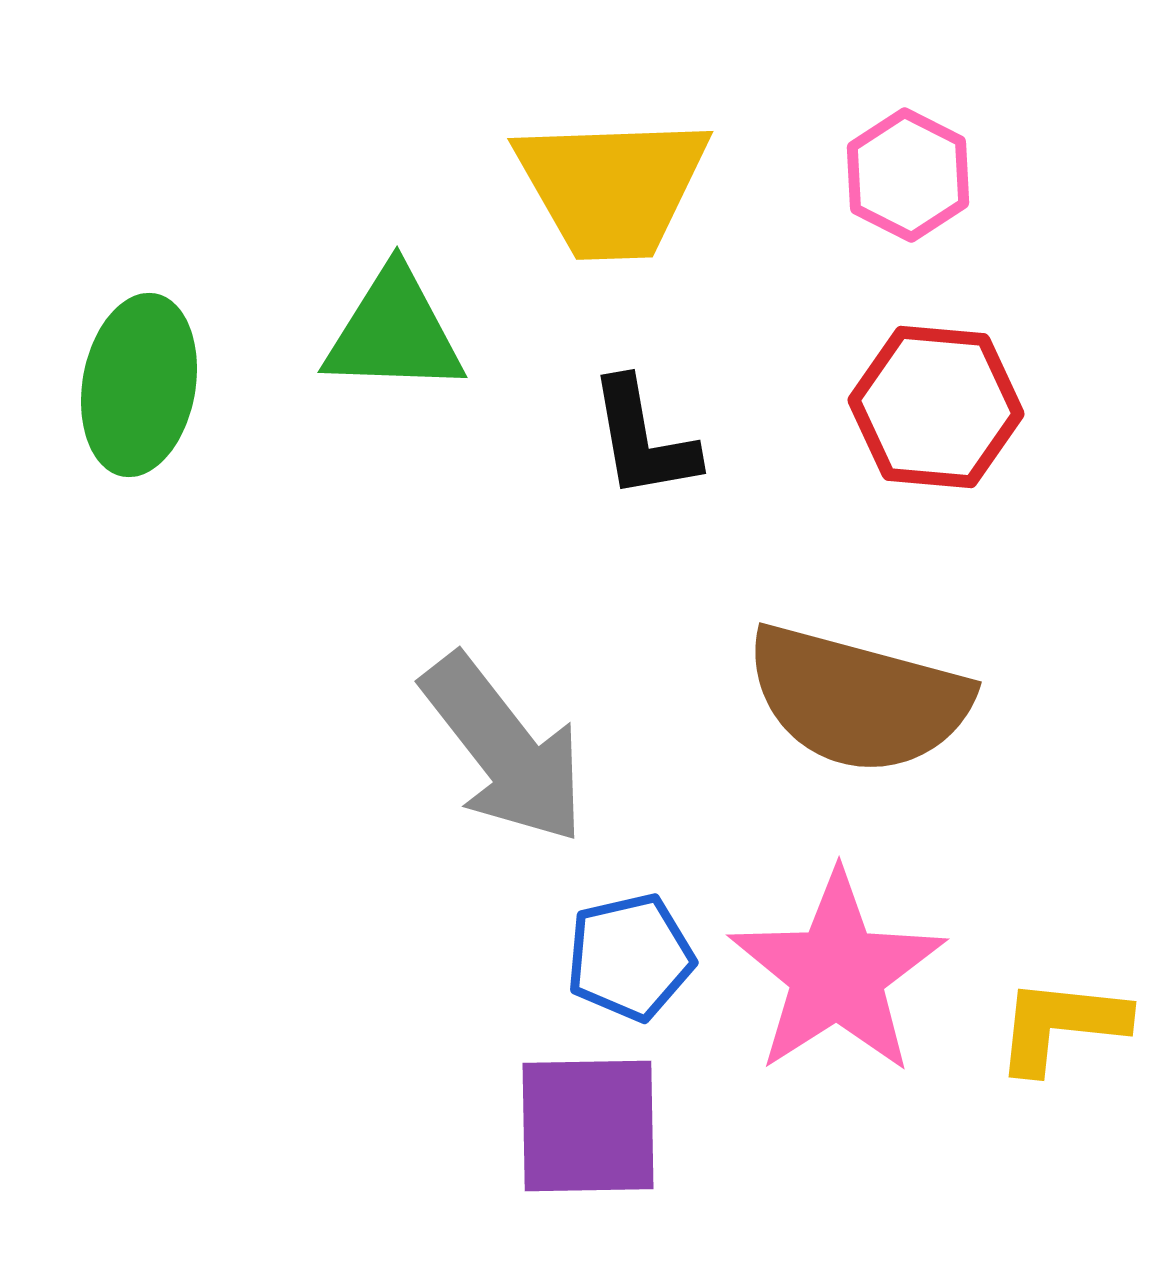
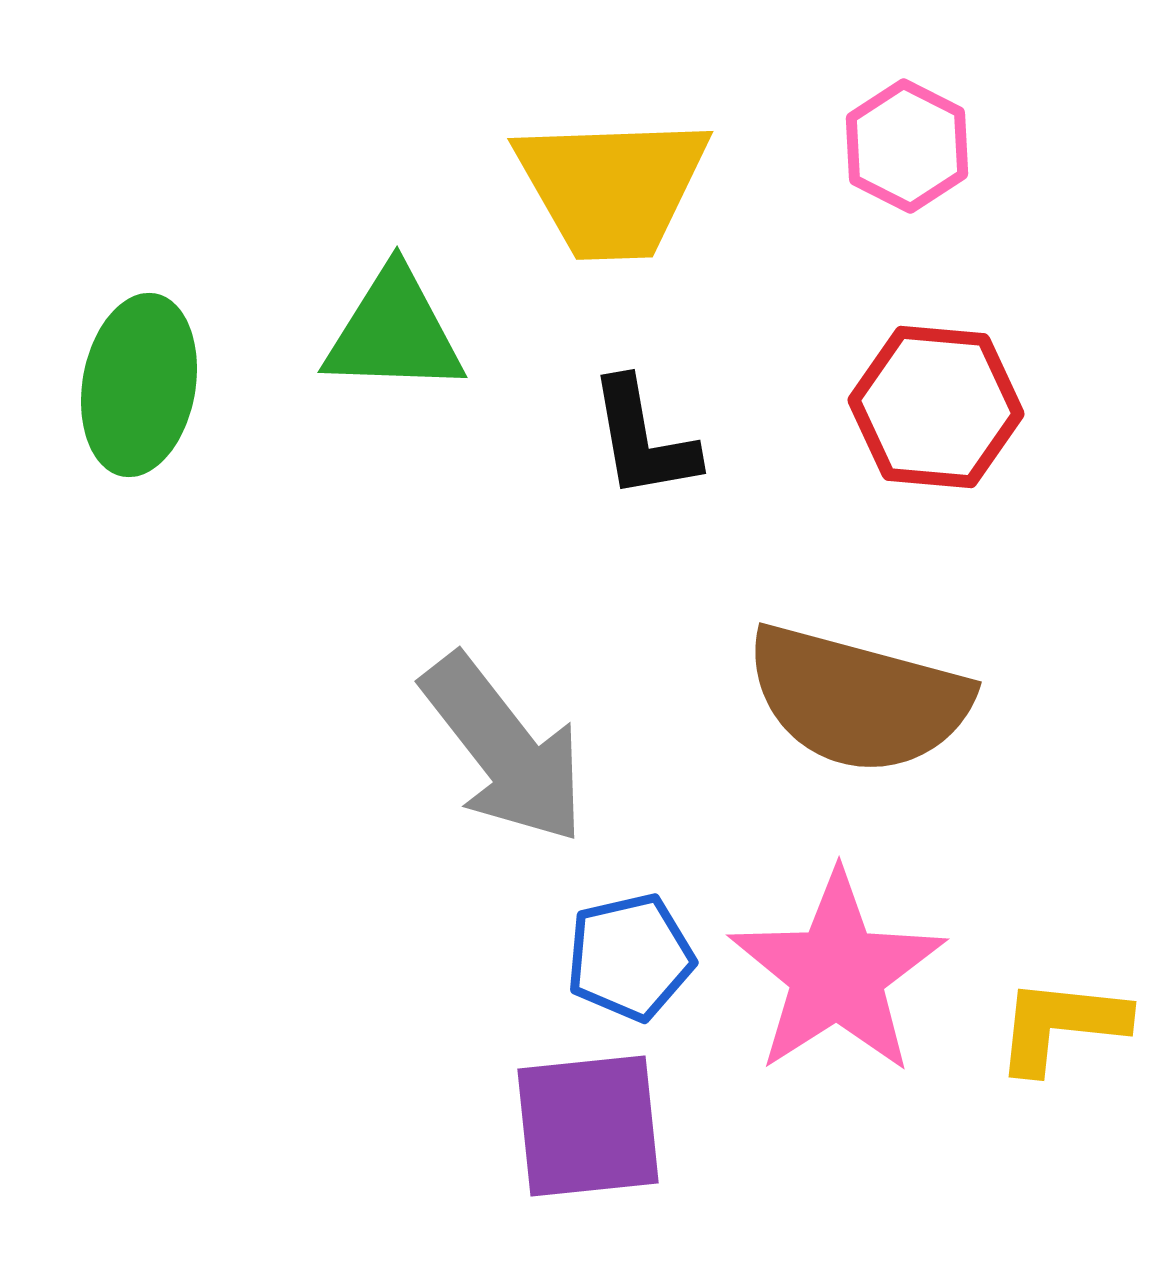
pink hexagon: moved 1 px left, 29 px up
purple square: rotated 5 degrees counterclockwise
